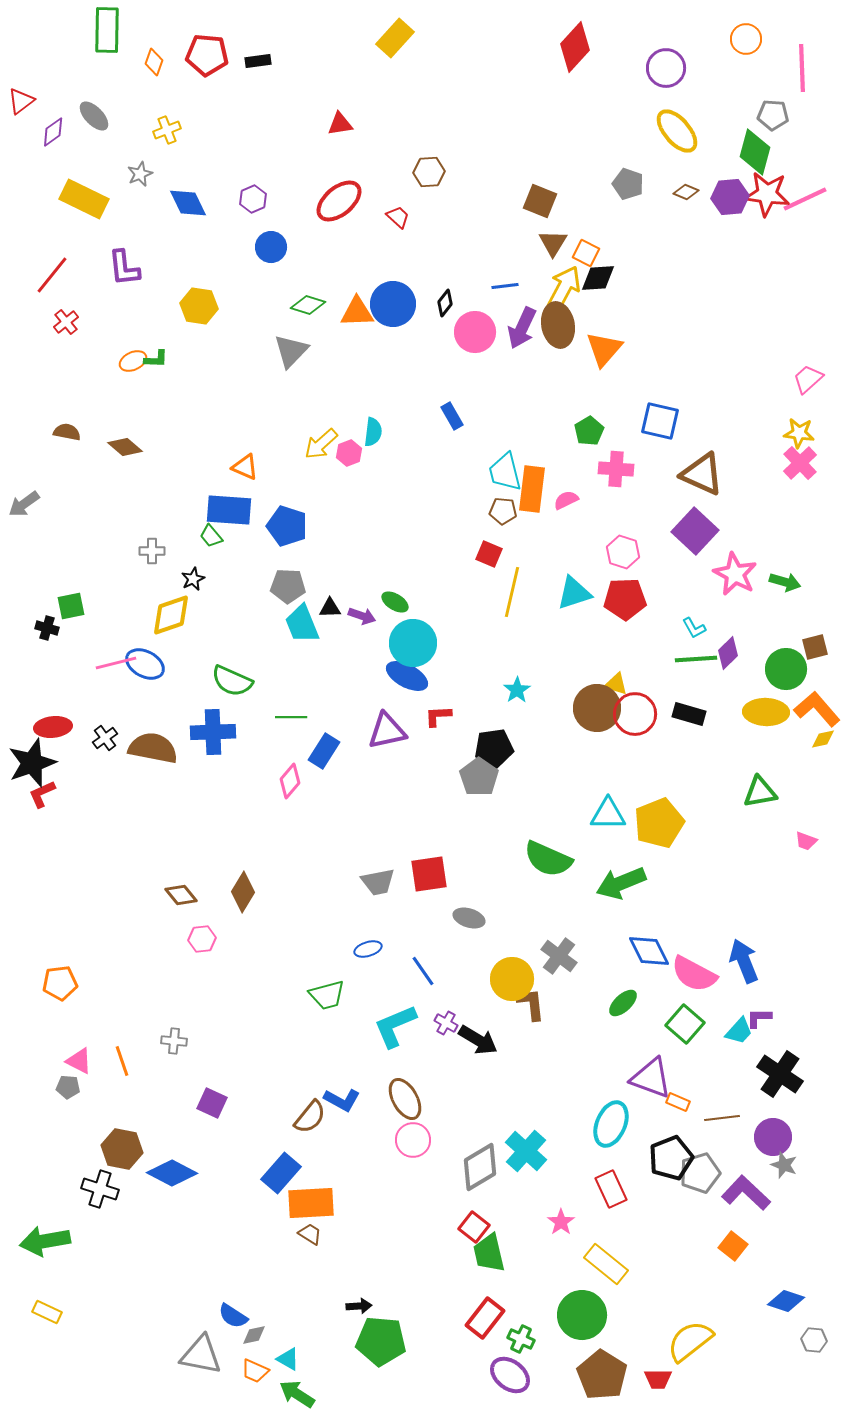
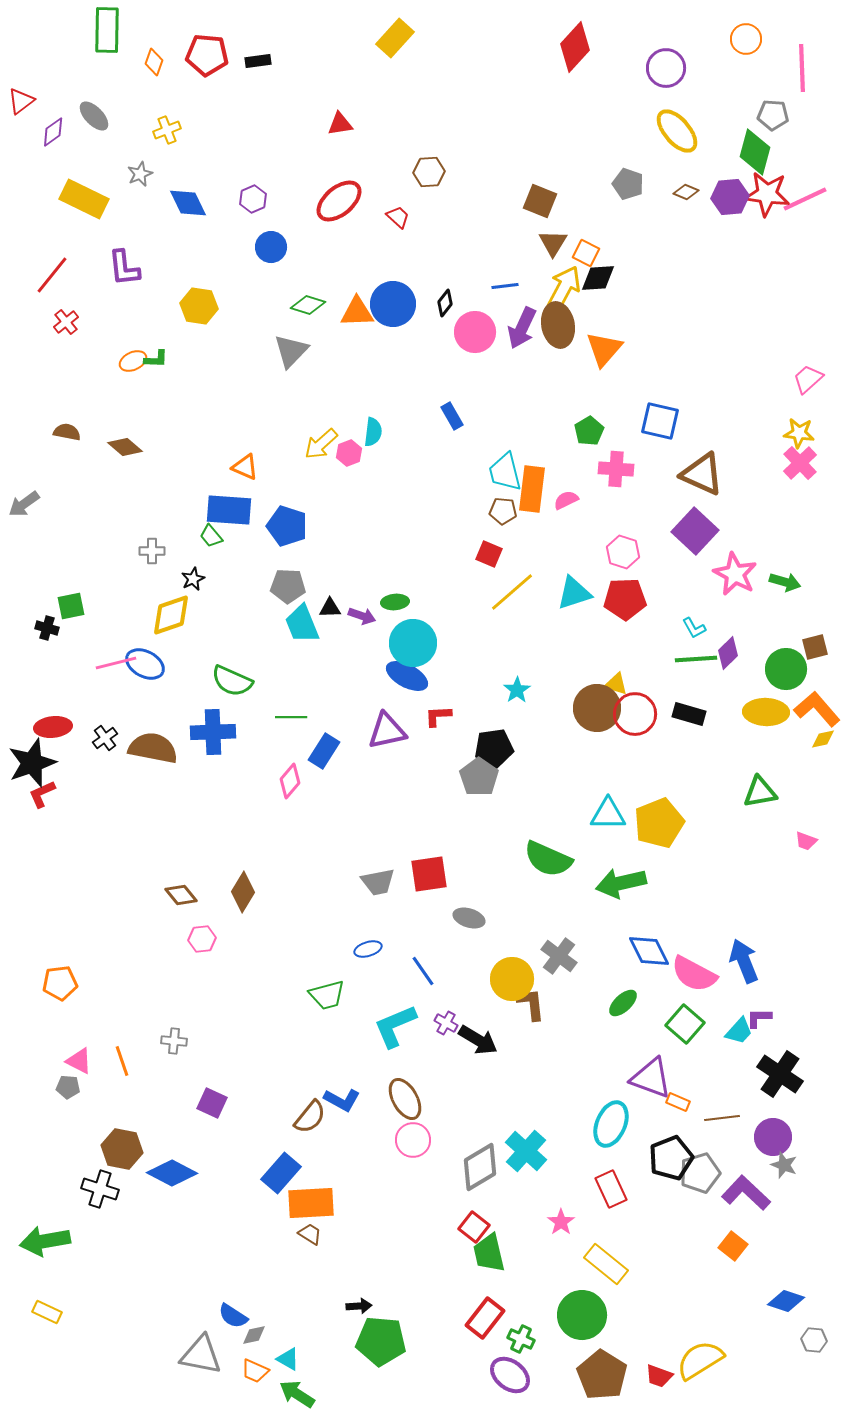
yellow line at (512, 592): rotated 36 degrees clockwise
green ellipse at (395, 602): rotated 36 degrees counterclockwise
green arrow at (621, 883): rotated 9 degrees clockwise
yellow semicircle at (690, 1341): moved 10 px right, 19 px down; rotated 6 degrees clockwise
red trapezoid at (658, 1379): moved 1 px right, 3 px up; rotated 20 degrees clockwise
